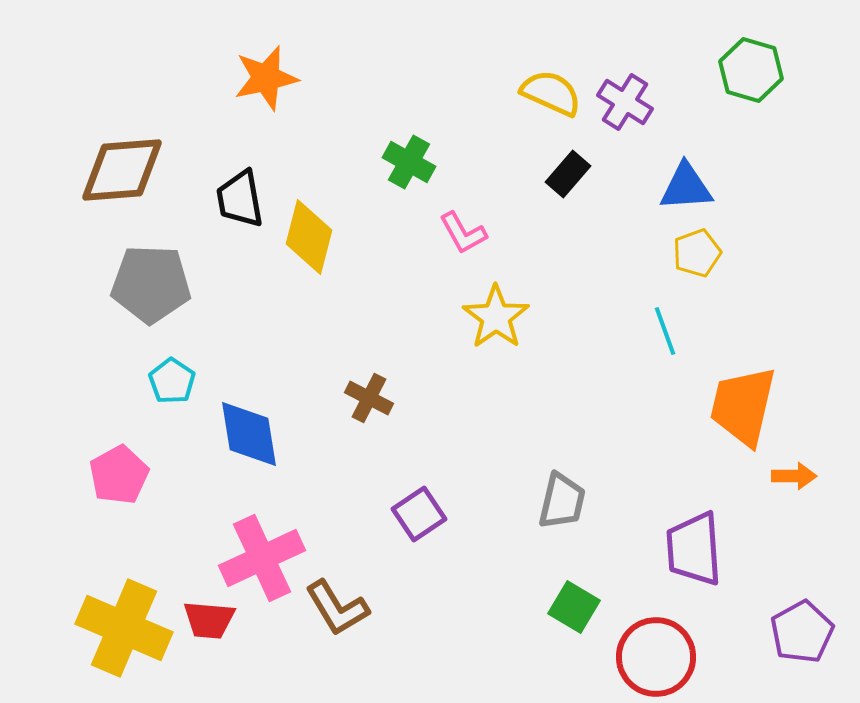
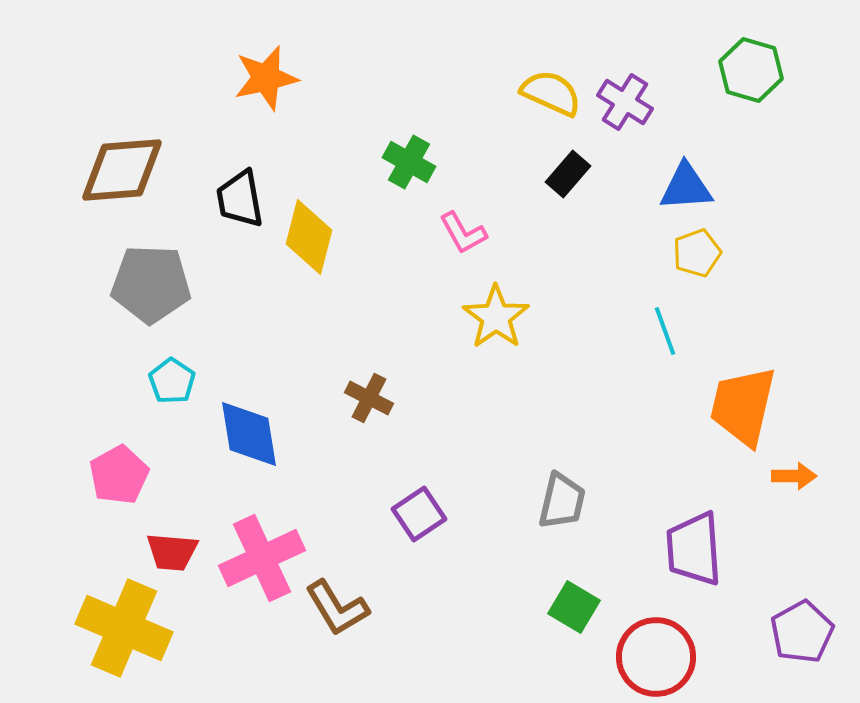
red trapezoid: moved 37 px left, 68 px up
